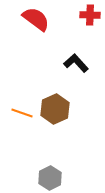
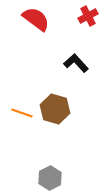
red cross: moved 2 px left, 1 px down; rotated 30 degrees counterclockwise
brown hexagon: rotated 20 degrees counterclockwise
